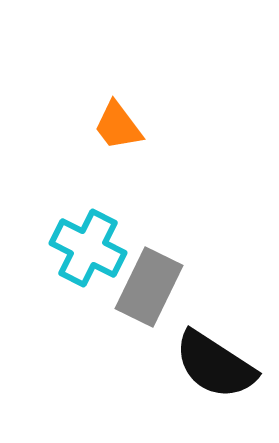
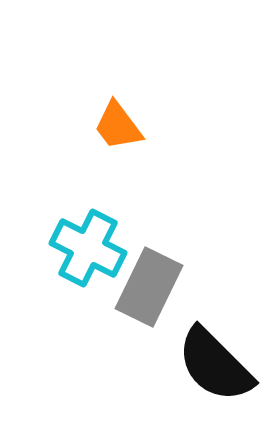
black semicircle: rotated 12 degrees clockwise
